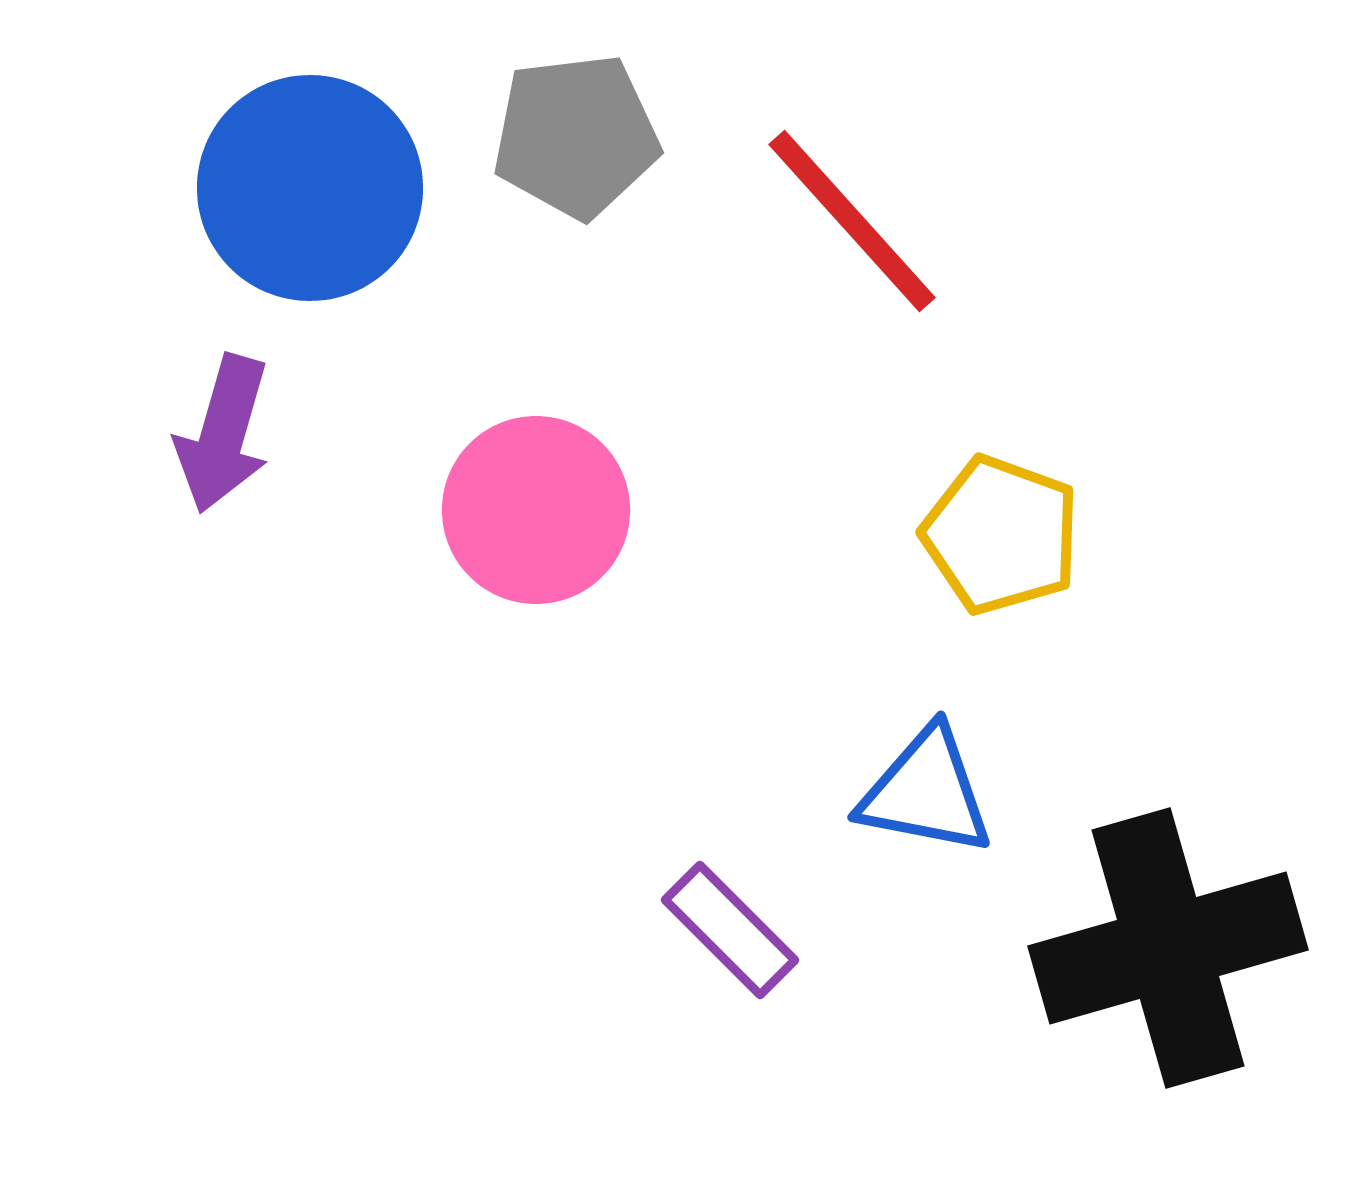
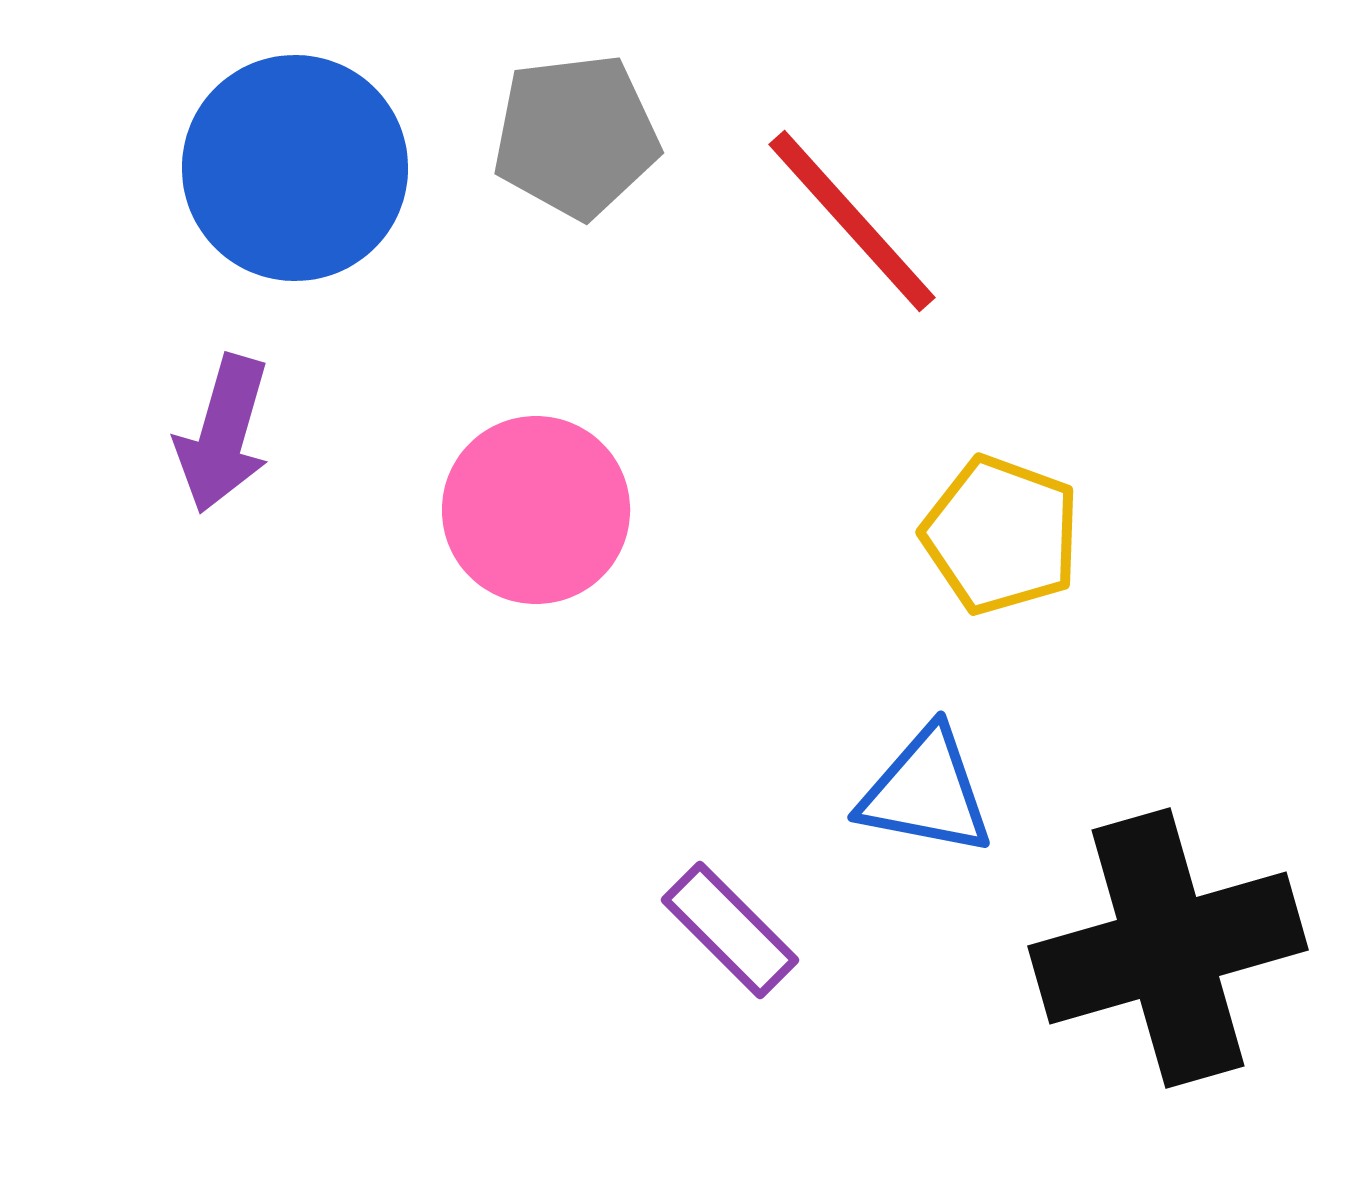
blue circle: moved 15 px left, 20 px up
